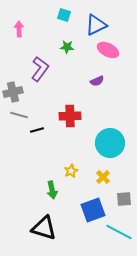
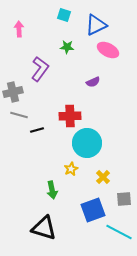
purple semicircle: moved 4 px left, 1 px down
cyan circle: moved 23 px left
yellow star: moved 2 px up
